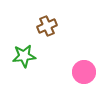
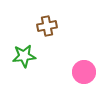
brown cross: rotated 12 degrees clockwise
